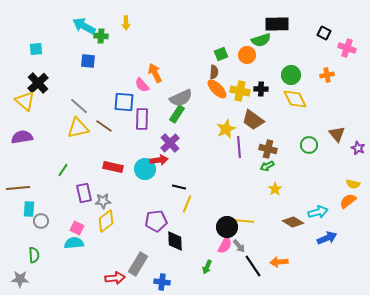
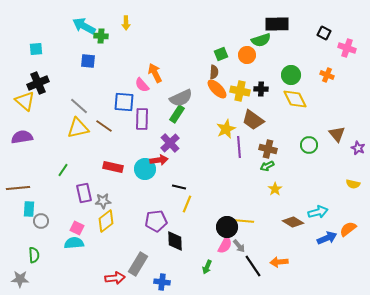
orange cross at (327, 75): rotated 32 degrees clockwise
black cross at (38, 83): rotated 20 degrees clockwise
orange semicircle at (348, 201): moved 28 px down
